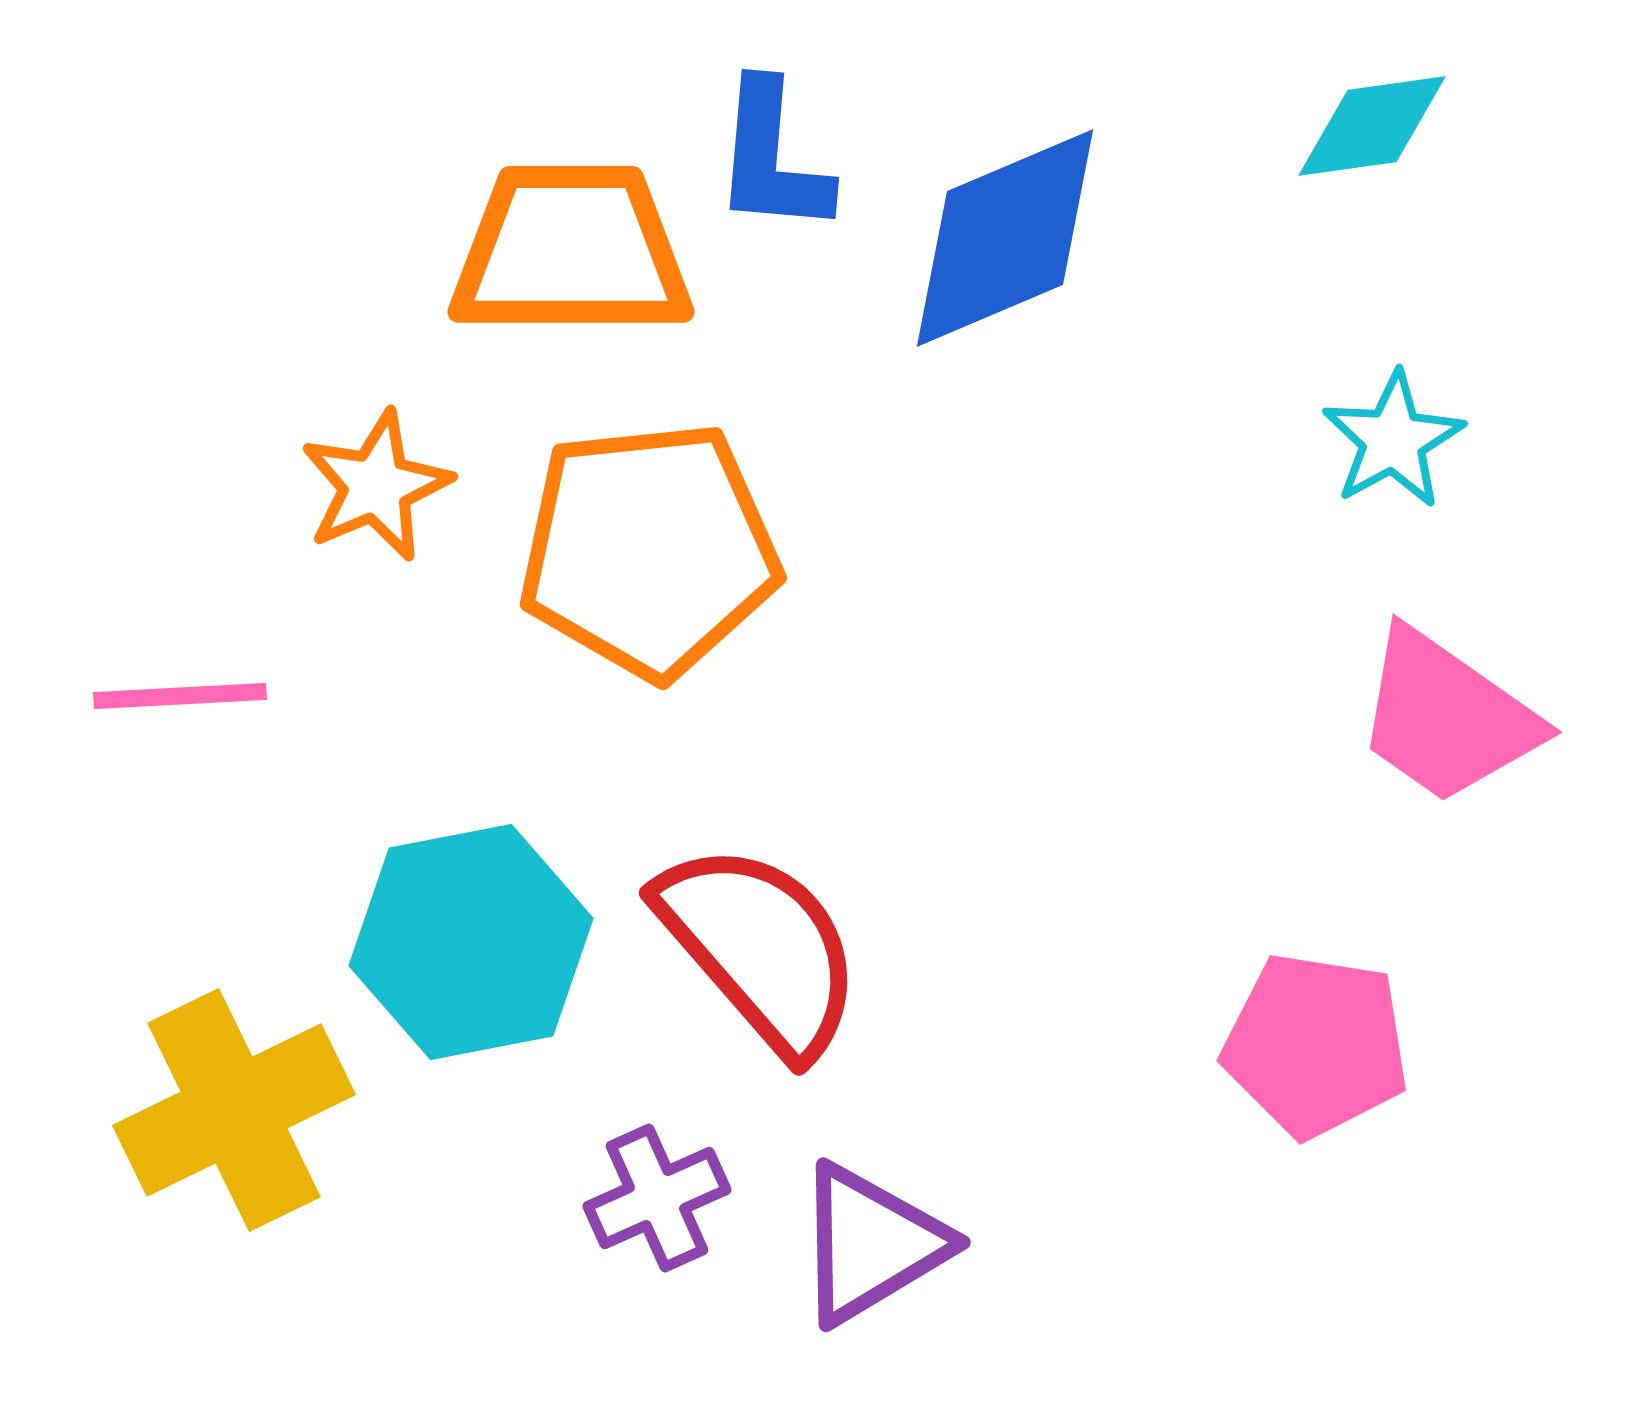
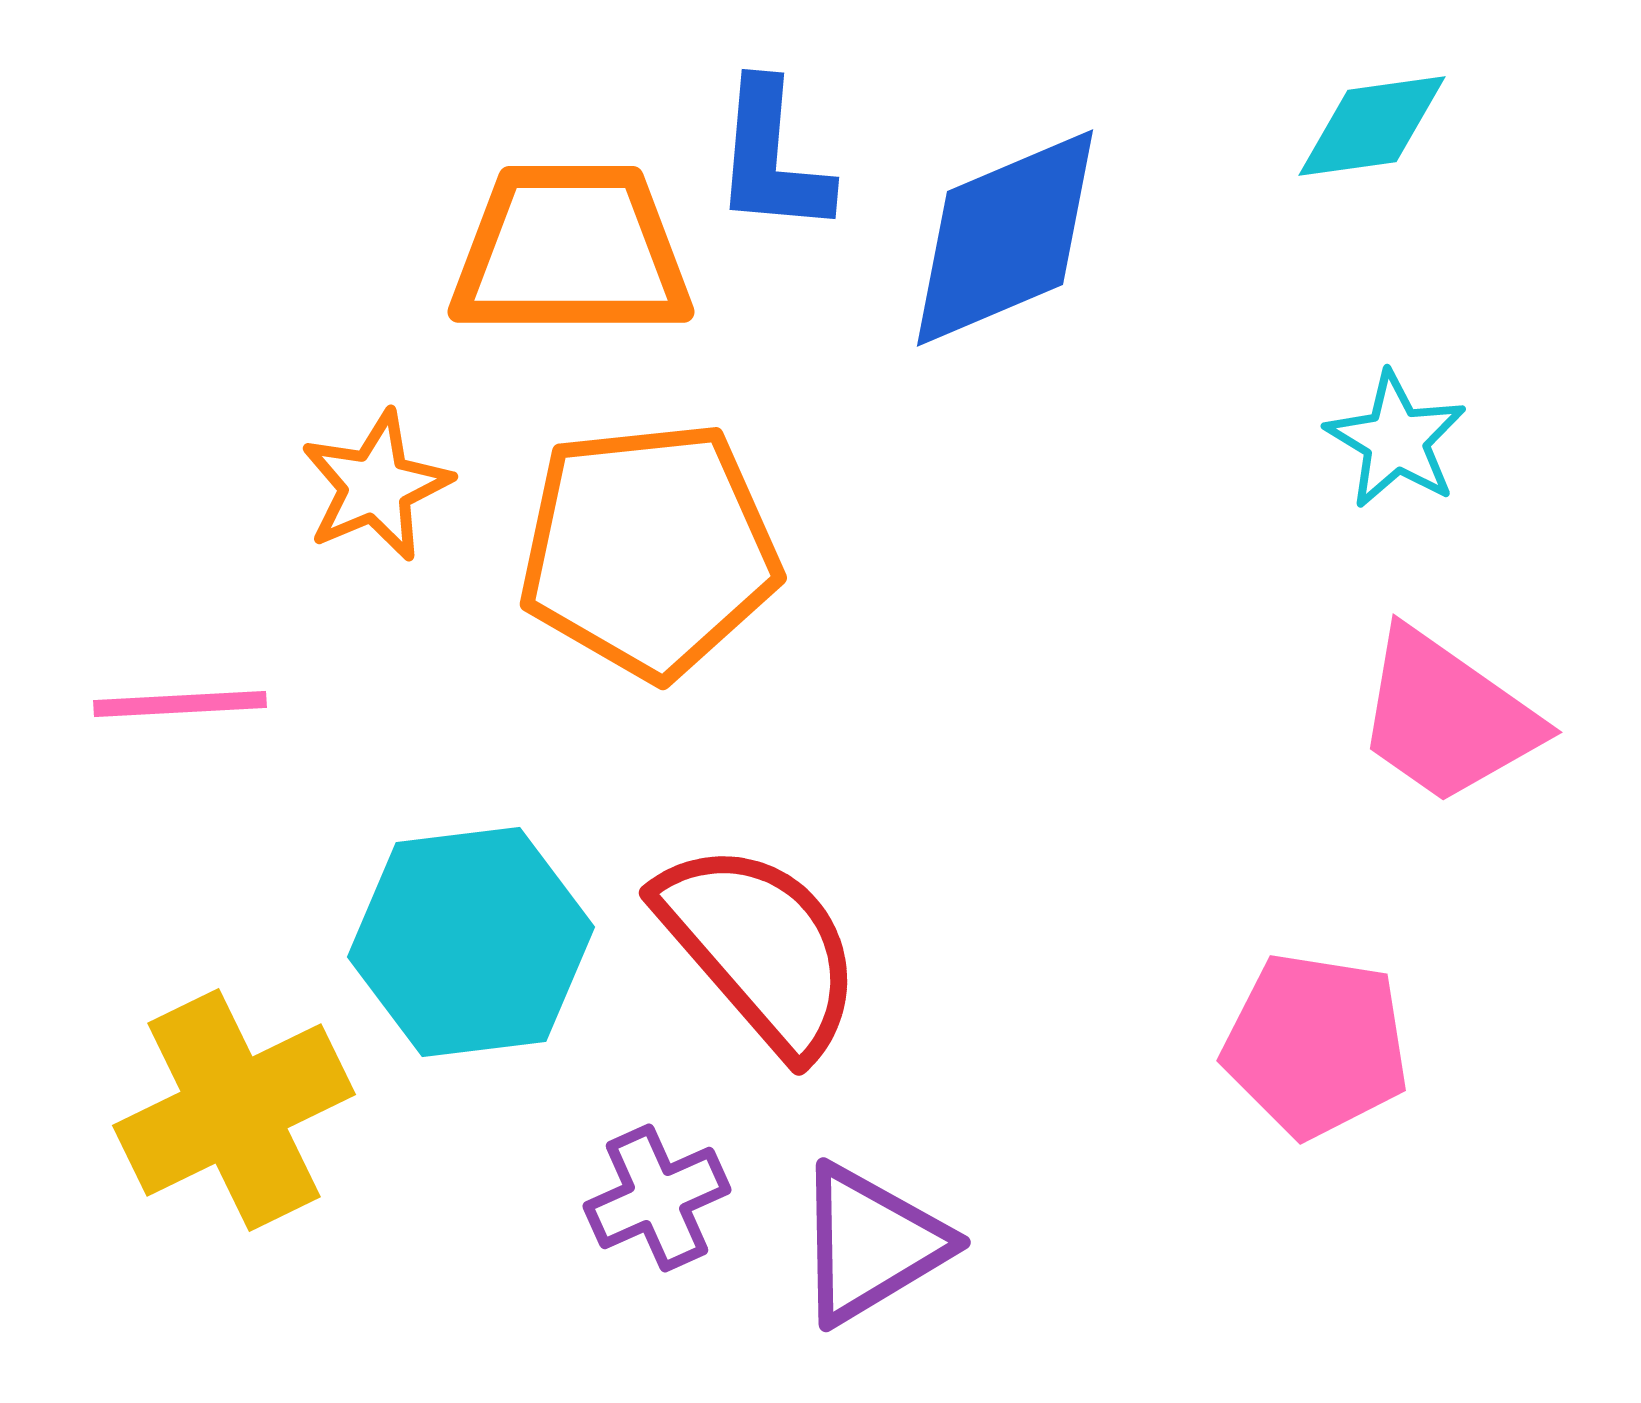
cyan star: moved 3 px right; rotated 12 degrees counterclockwise
pink line: moved 8 px down
cyan hexagon: rotated 4 degrees clockwise
